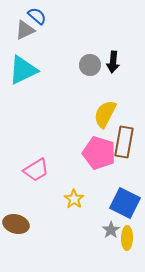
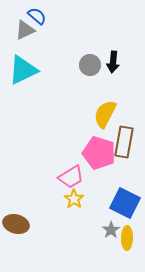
pink trapezoid: moved 35 px right, 7 px down
